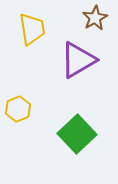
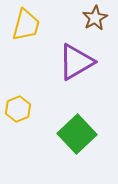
yellow trapezoid: moved 6 px left, 4 px up; rotated 24 degrees clockwise
purple triangle: moved 2 px left, 2 px down
